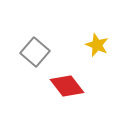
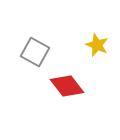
gray square: rotated 12 degrees counterclockwise
